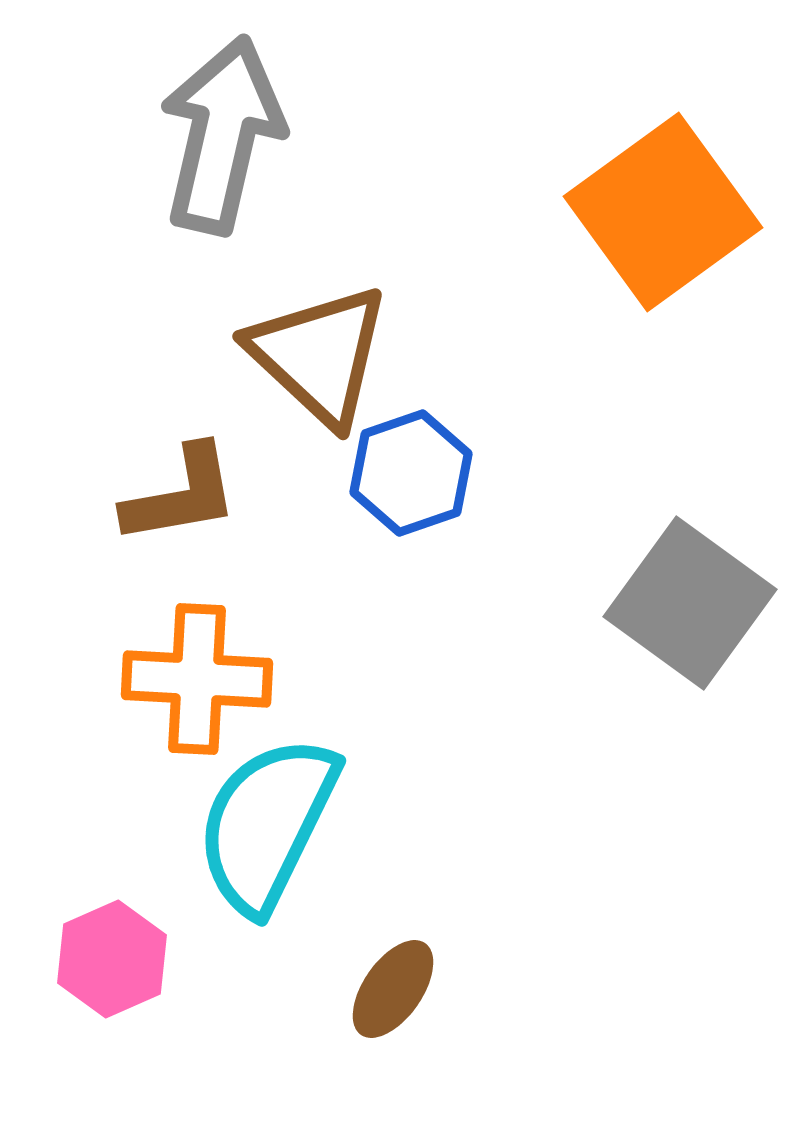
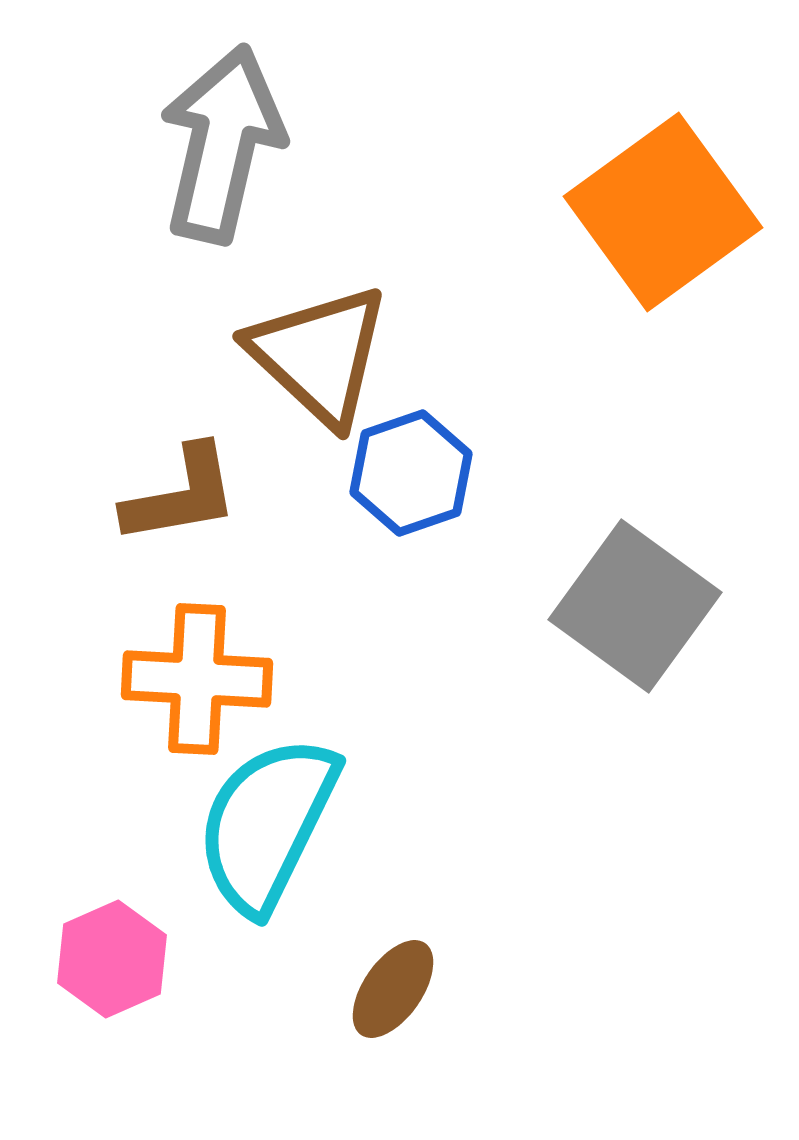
gray arrow: moved 9 px down
gray square: moved 55 px left, 3 px down
